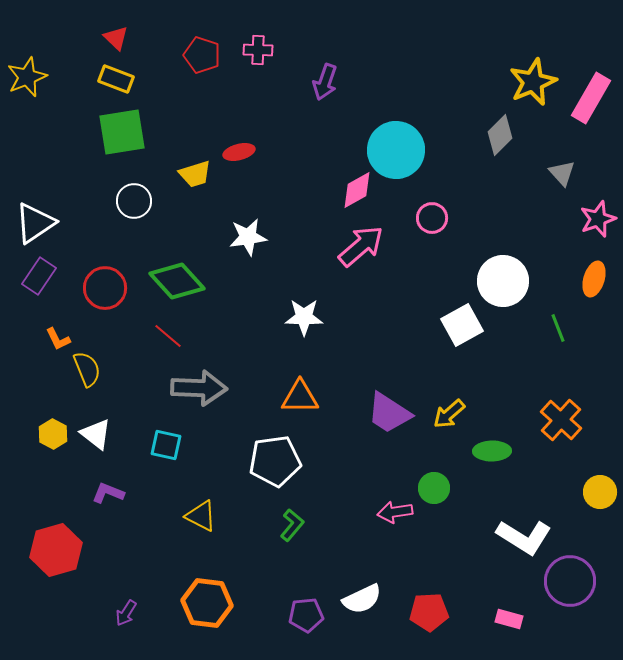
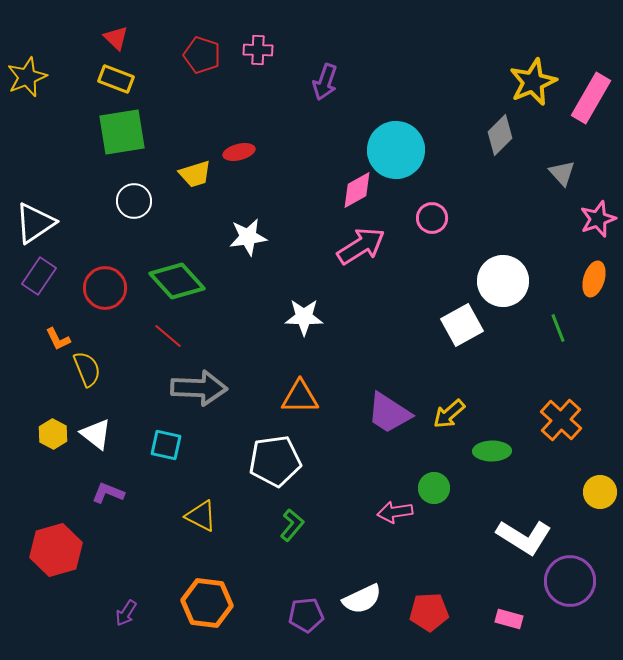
pink arrow at (361, 246): rotated 9 degrees clockwise
